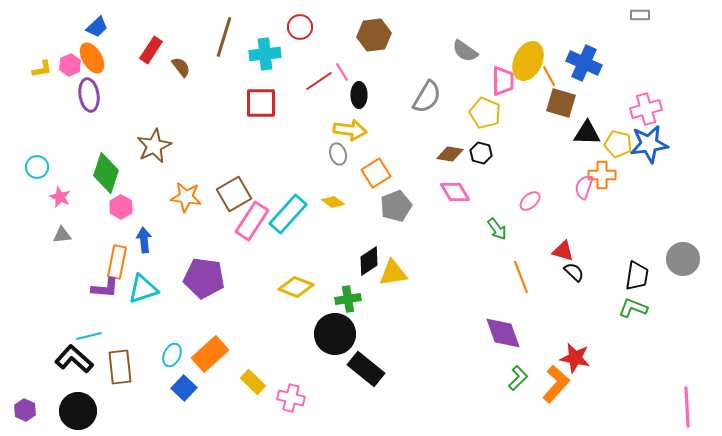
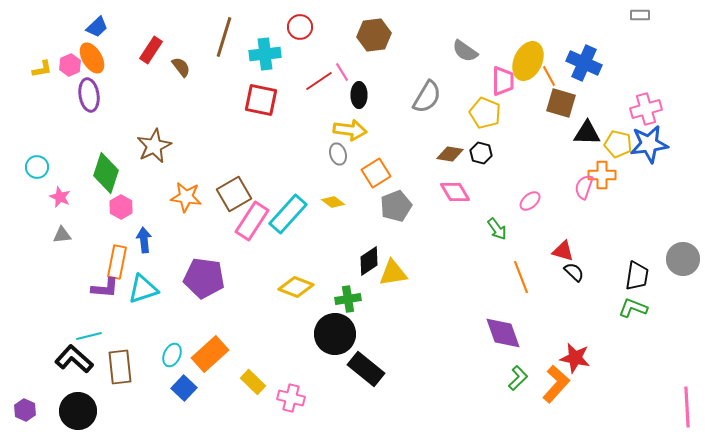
red square at (261, 103): moved 3 px up; rotated 12 degrees clockwise
